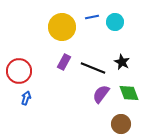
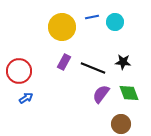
black star: moved 1 px right; rotated 21 degrees counterclockwise
blue arrow: rotated 40 degrees clockwise
